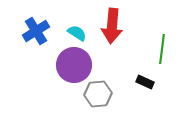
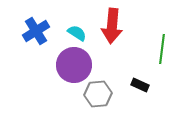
black rectangle: moved 5 px left, 3 px down
